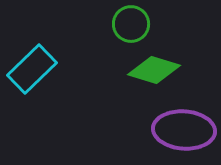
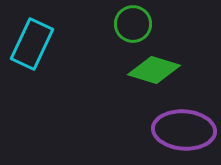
green circle: moved 2 px right
cyan rectangle: moved 25 px up; rotated 21 degrees counterclockwise
